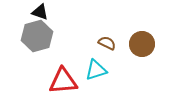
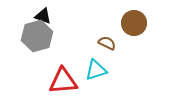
black triangle: moved 3 px right, 4 px down
brown circle: moved 8 px left, 21 px up
